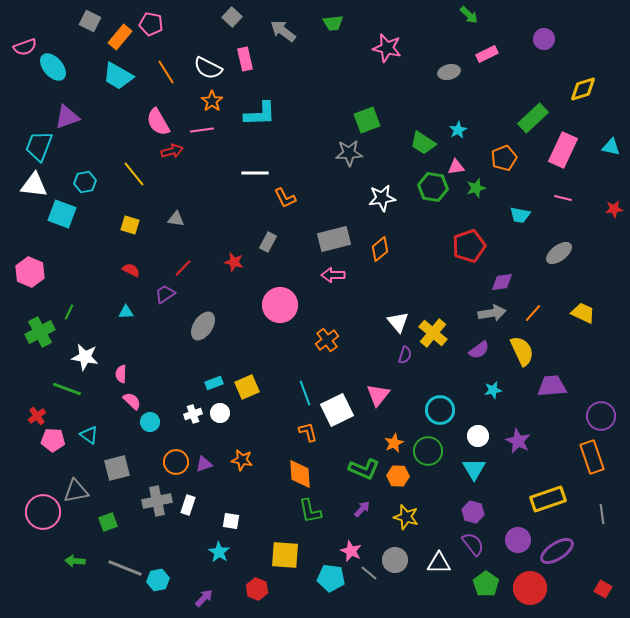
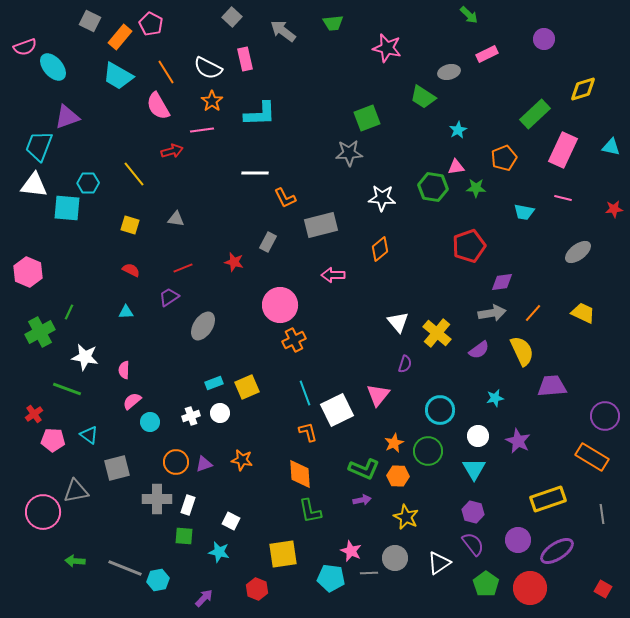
pink pentagon at (151, 24): rotated 15 degrees clockwise
green rectangle at (533, 118): moved 2 px right, 4 px up
green square at (367, 120): moved 2 px up
pink semicircle at (158, 122): moved 16 px up
green trapezoid at (423, 143): moved 46 px up
cyan hexagon at (85, 182): moved 3 px right, 1 px down; rotated 10 degrees clockwise
green star at (476, 188): rotated 18 degrees clockwise
white star at (382, 198): rotated 12 degrees clockwise
cyan square at (62, 214): moved 5 px right, 6 px up; rotated 16 degrees counterclockwise
cyan trapezoid at (520, 215): moved 4 px right, 3 px up
gray rectangle at (334, 239): moved 13 px left, 14 px up
gray ellipse at (559, 253): moved 19 px right, 1 px up
red line at (183, 268): rotated 24 degrees clockwise
pink hexagon at (30, 272): moved 2 px left
purple trapezoid at (165, 294): moved 4 px right, 3 px down
yellow cross at (433, 333): moved 4 px right
orange cross at (327, 340): moved 33 px left; rotated 10 degrees clockwise
purple semicircle at (405, 355): moved 9 px down
pink semicircle at (121, 374): moved 3 px right, 4 px up
cyan star at (493, 390): moved 2 px right, 8 px down
pink semicircle at (132, 401): rotated 84 degrees counterclockwise
white cross at (193, 414): moved 2 px left, 2 px down
red cross at (37, 416): moved 3 px left, 2 px up
purple circle at (601, 416): moved 4 px right
orange rectangle at (592, 457): rotated 40 degrees counterclockwise
gray cross at (157, 501): moved 2 px up; rotated 12 degrees clockwise
purple arrow at (362, 509): moved 9 px up; rotated 36 degrees clockwise
yellow star at (406, 517): rotated 10 degrees clockwise
white square at (231, 521): rotated 18 degrees clockwise
green square at (108, 522): moved 76 px right, 14 px down; rotated 24 degrees clockwise
cyan star at (219, 552): rotated 20 degrees counterclockwise
yellow square at (285, 555): moved 2 px left, 1 px up; rotated 12 degrees counterclockwise
gray circle at (395, 560): moved 2 px up
white triangle at (439, 563): rotated 35 degrees counterclockwise
gray line at (369, 573): rotated 42 degrees counterclockwise
